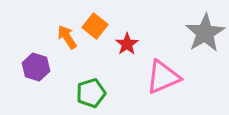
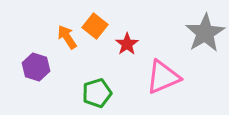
green pentagon: moved 6 px right
